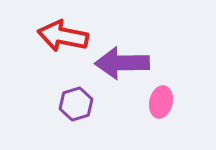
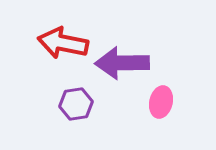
red arrow: moved 7 px down
purple hexagon: rotated 8 degrees clockwise
